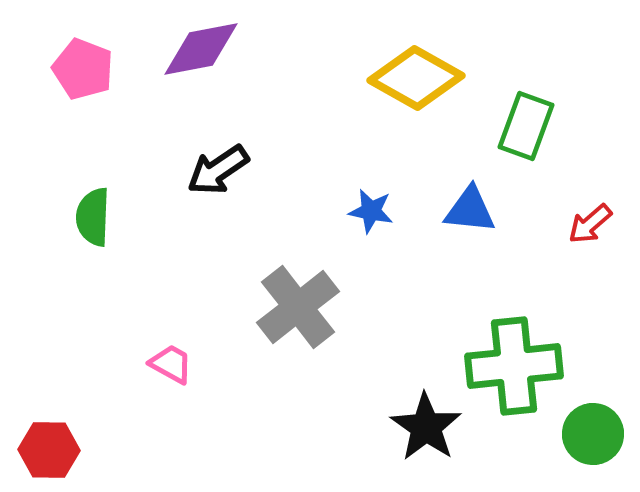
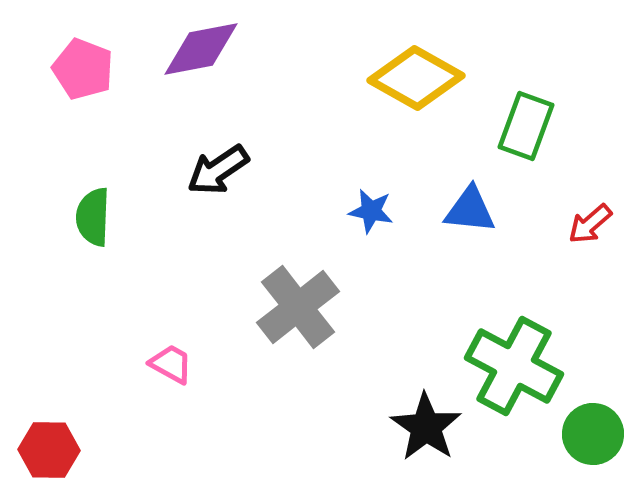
green cross: rotated 34 degrees clockwise
